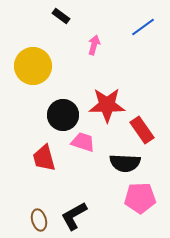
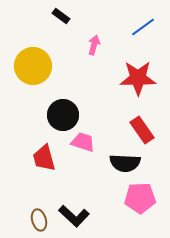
red star: moved 31 px right, 27 px up
black L-shape: rotated 108 degrees counterclockwise
